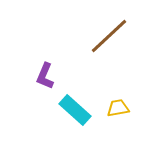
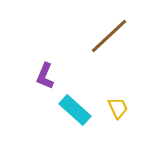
yellow trapezoid: rotated 75 degrees clockwise
